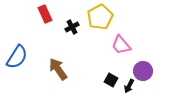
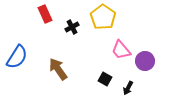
yellow pentagon: moved 3 px right; rotated 10 degrees counterclockwise
pink trapezoid: moved 5 px down
purple circle: moved 2 px right, 10 px up
black square: moved 6 px left, 1 px up
black arrow: moved 1 px left, 2 px down
